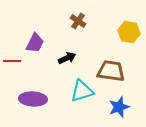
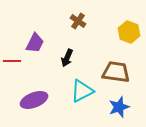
yellow hexagon: rotated 10 degrees clockwise
black arrow: rotated 138 degrees clockwise
brown trapezoid: moved 5 px right, 1 px down
cyan triangle: rotated 10 degrees counterclockwise
purple ellipse: moved 1 px right, 1 px down; rotated 24 degrees counterclockwise
